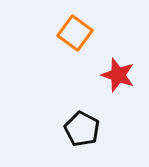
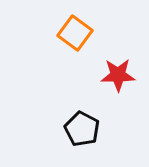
red star: rotated 20 degrees counterclockwise
